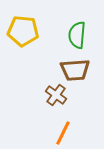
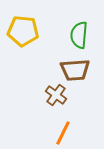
green semicircle: moved 2 px right
